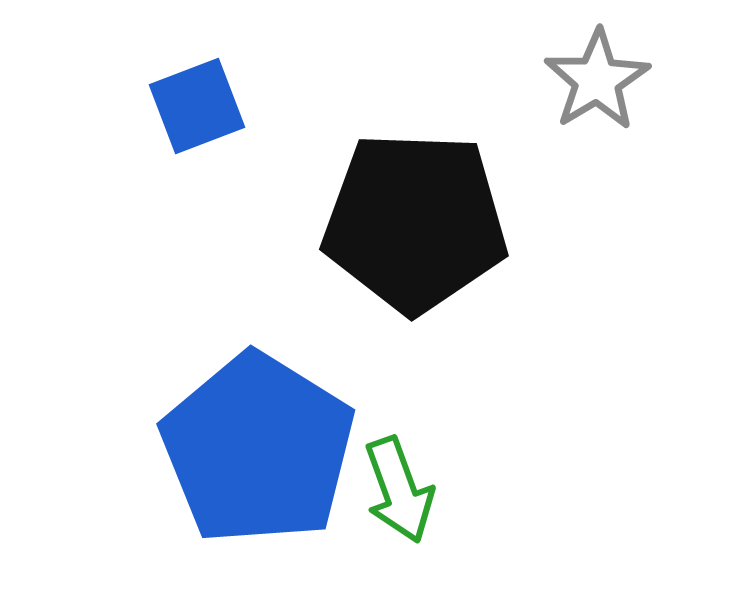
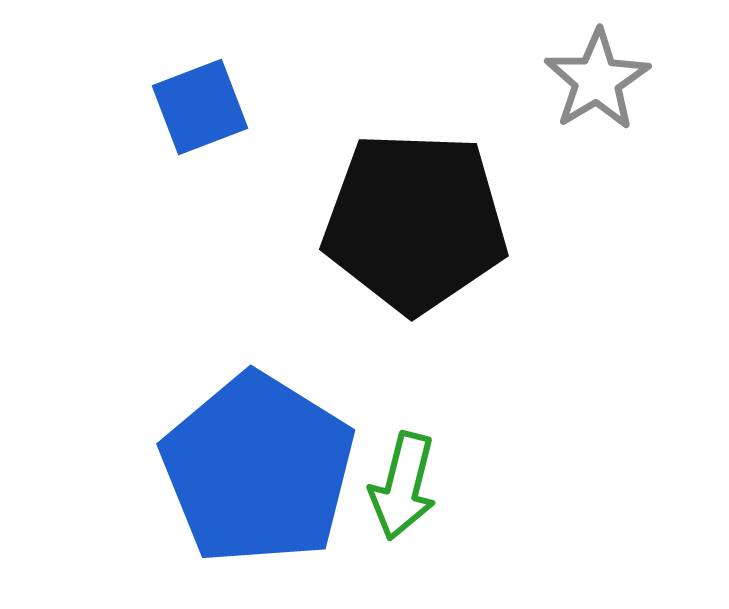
blue square: moved 3 px right, 1 px down
blue pentagon: moved 20 px down
green arrow: moved 4 px right, 4 px up; rotated 34 degrees clockwise
